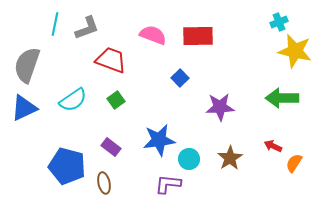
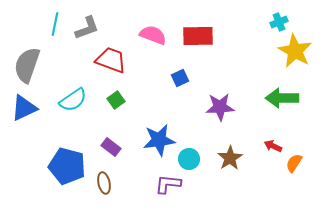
yellow star: rotated 16 degrees clockwise
blue square: rotated 18 degrees clockwise
